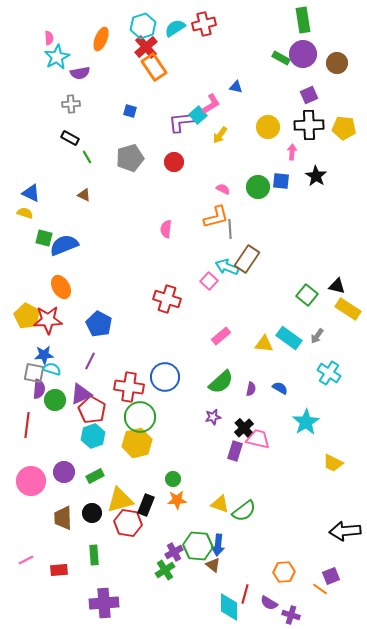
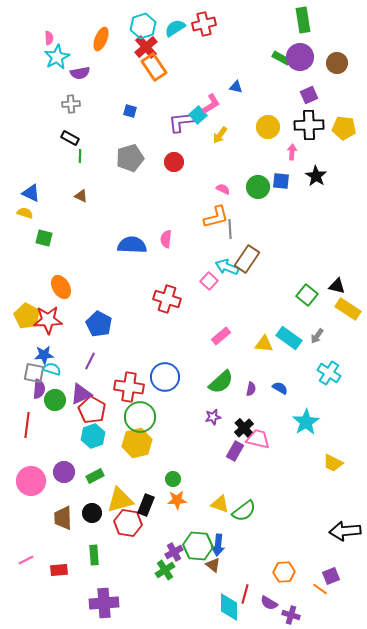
purple circle at (303, 54): moved 3 px left, 3 px down
green line at (87, 157): moved 7 px left, 1 px up; rotated 32 degrees clockwise
brown triangle at (84, 195): moved 3 px left, 1 px down
pink semicircle at (166, 229): moved 10 px down
blue semicircle at (64, 245): moved 68 px right; rotated 24 degrees clockwise
purple rectangle at (235, 451): rotated 12 degrees clockwise
